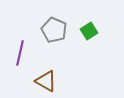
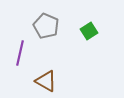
gray pentagon: moved 8 px left, 4 px up
